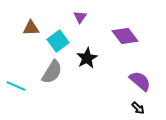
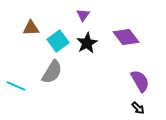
purple triangle: moved 3 px right, 2 px up
purple diamond: moved 1 px right, 1 px down
black star: moved 15 px up
purple semicircle: rotated 20 degrees clockwise
